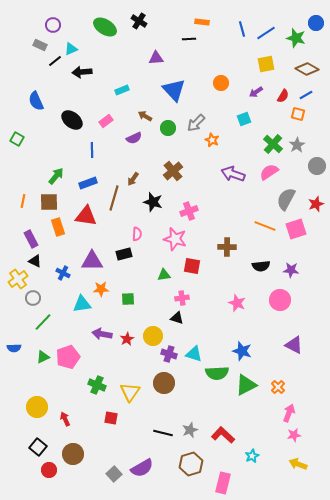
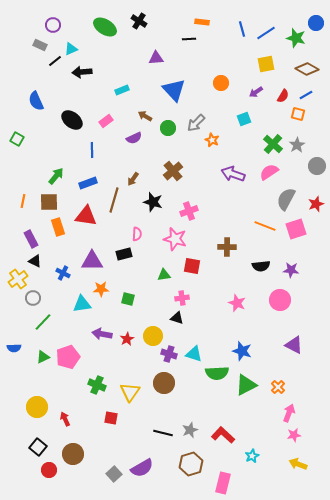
brown line at (114, 198): moved 2 px down
green square at (128, 299): rotated 16 degrees clockwise
